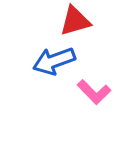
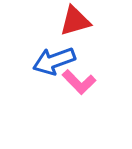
pink L-shape: moved 15 px left, 10 px up
